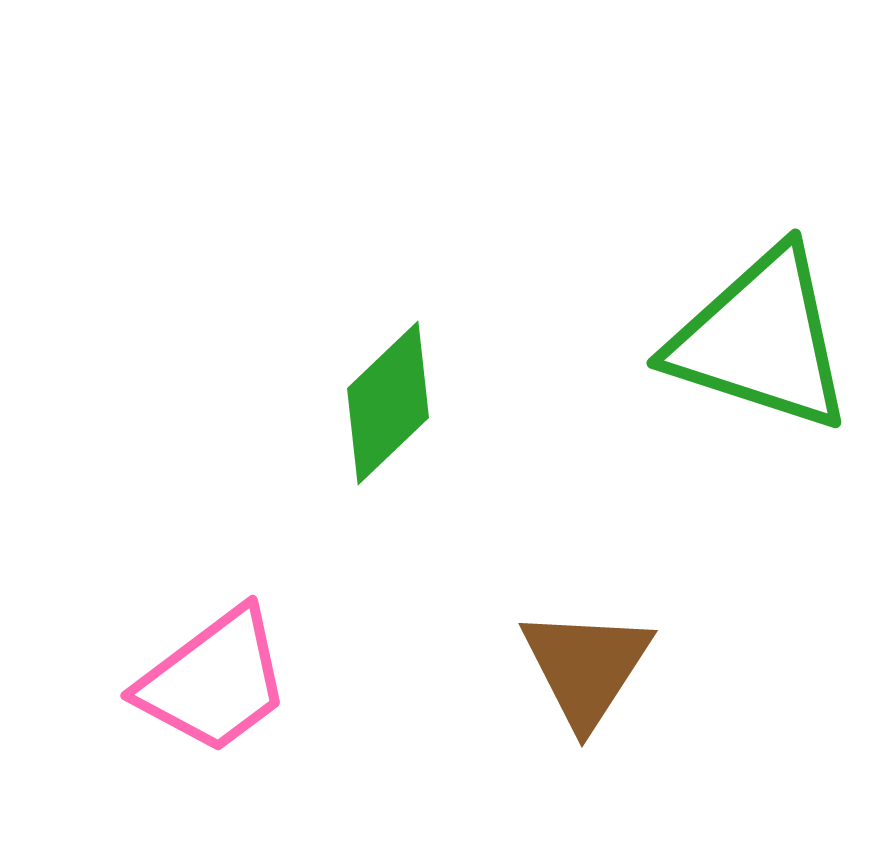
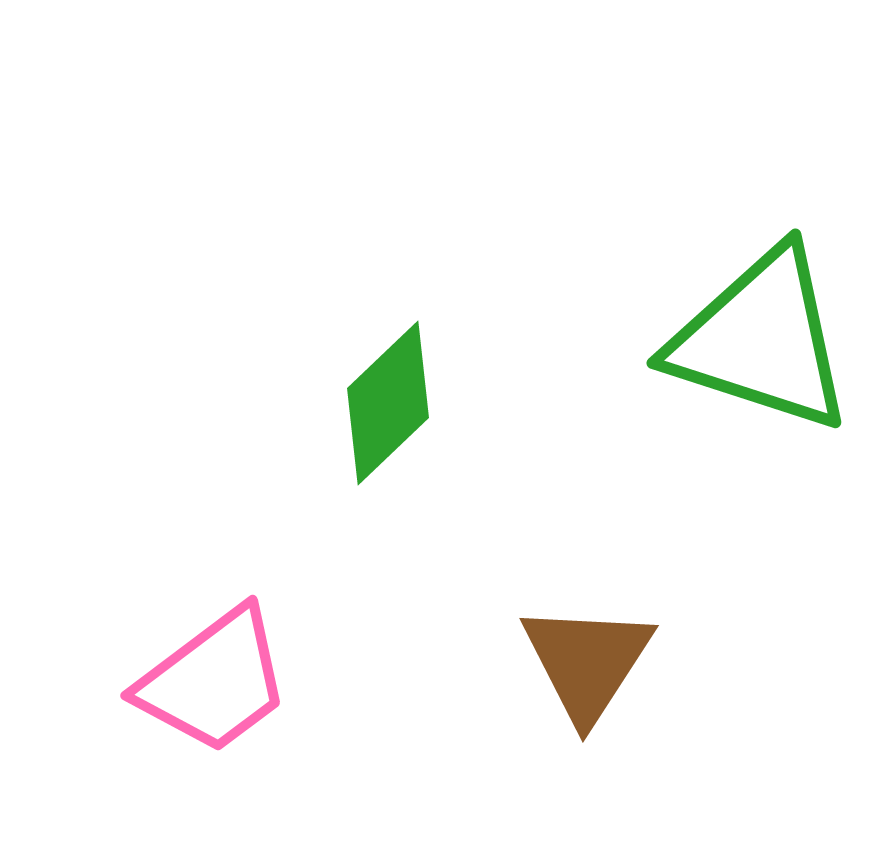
brown triangle: moved 1 px right, 5 px up
